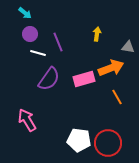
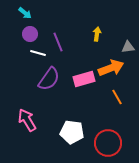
gray triangle: rotated 16 degrees counterclockwise
white pentagon: moved 7 px left, 8 px up
